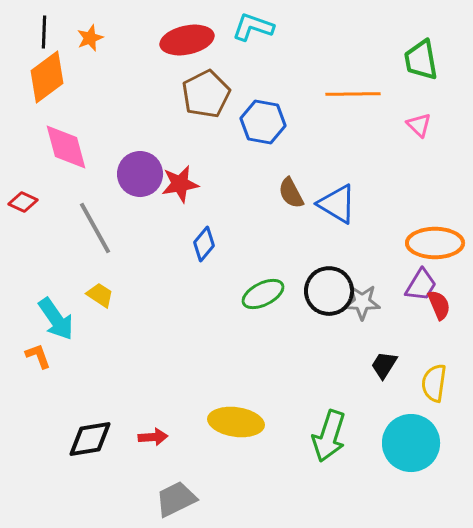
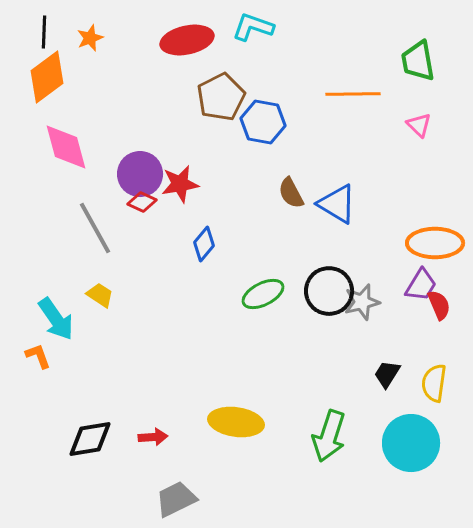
green trapezoid: moved 3 px left, 1 px down
brown pentagon: moved 15 px right, 3 px down
red diamond: moved 119 px right
gray star: rotated 15 degrees counterclockwise
black trapezoid: moved 3 px right, 9 px down
